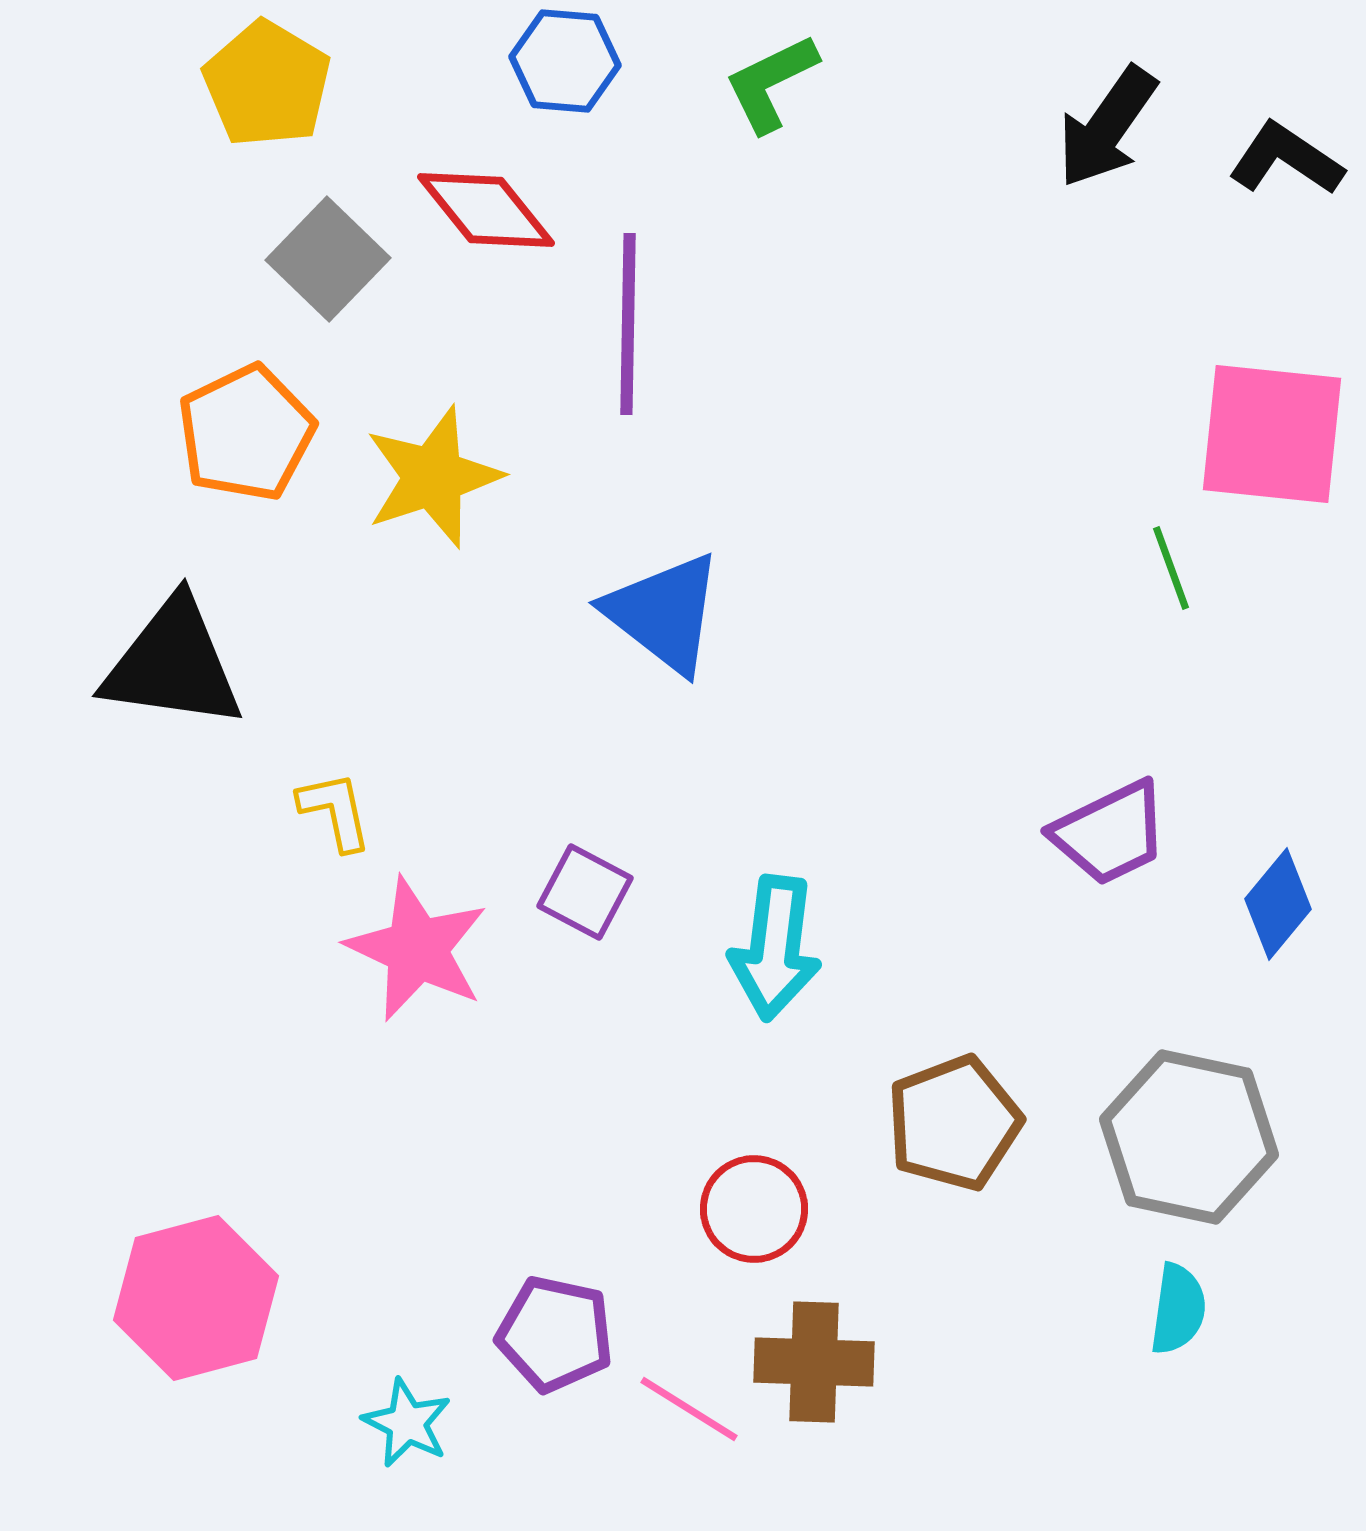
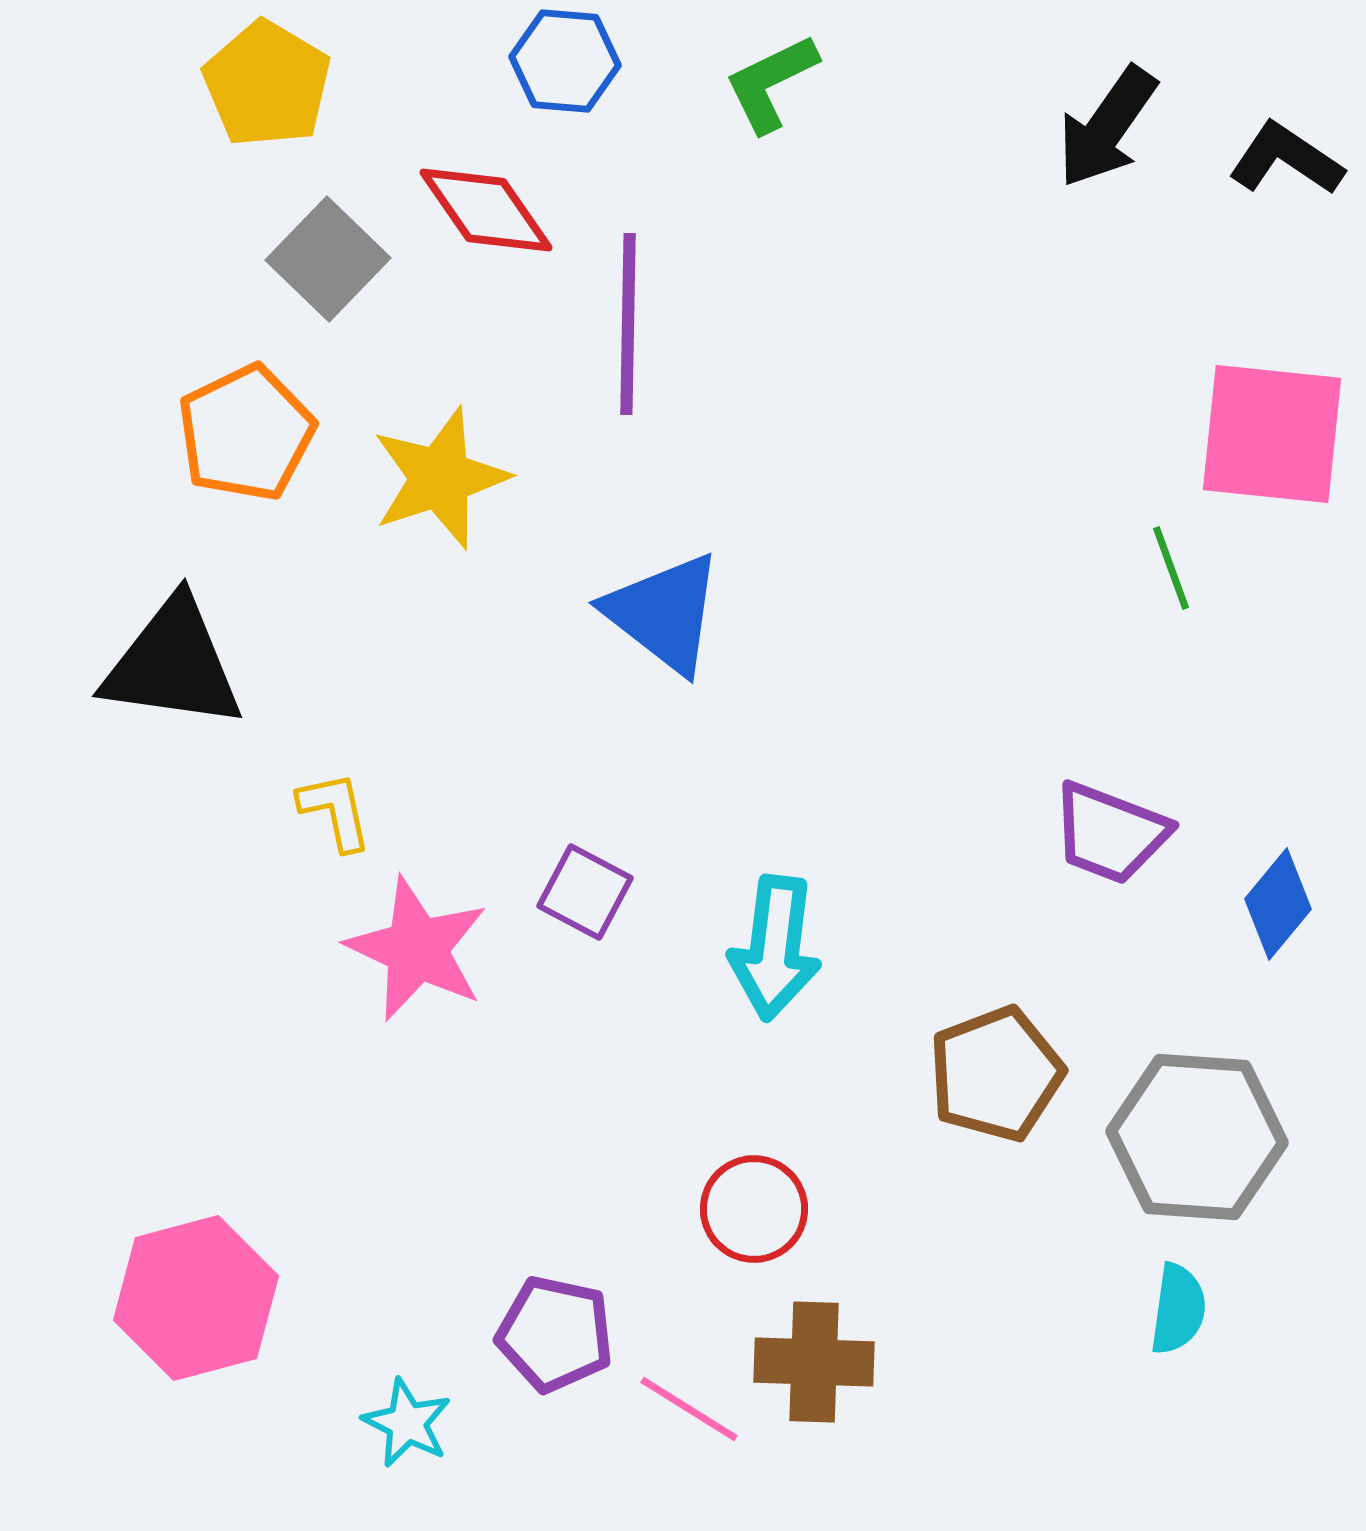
red diamond: rotated 4 degrees clockwise
yellow star: moved 7 px right, 1 px down
purple trapezoid: rotated 47 degrees clockwise
brown pentagon: moved 42 px right, 49 px up
gray hexagon: moved 8 px right; rotated 8 degrees counterclockwise
